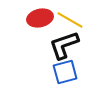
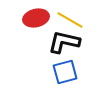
red ellipse: moved 4 px left
black L-shape: moved 3 px up; rotated 32 degrees clockwise
